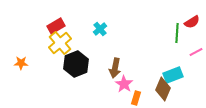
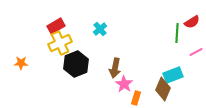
yellow cross: rotated 15 degrees clockwise
